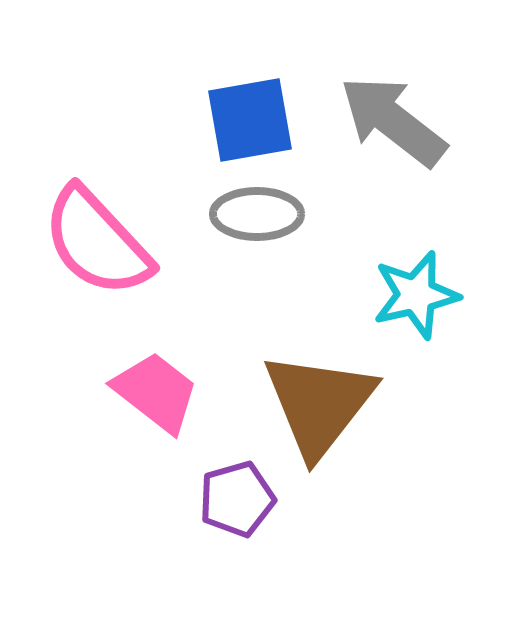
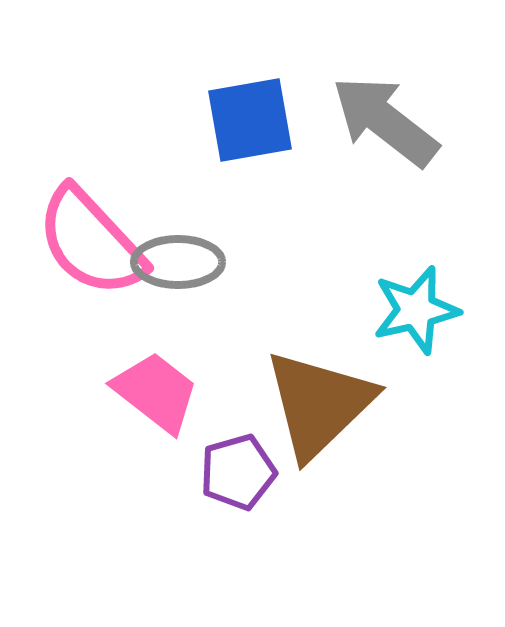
gray arrow: moved 8 px left
gray ellipse: moved 79 px left, 48 px down
pink semicircle: moved 6 px left
cyan star: moved 15 px down
brown triangle: rotated 8 degrees clockwise
purple pentagon: moved 1 px right, 27 px up
